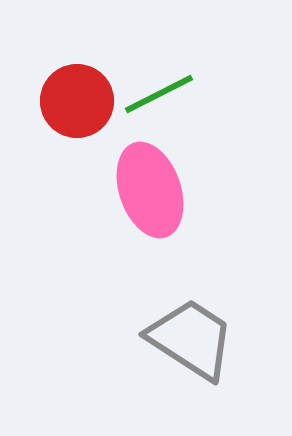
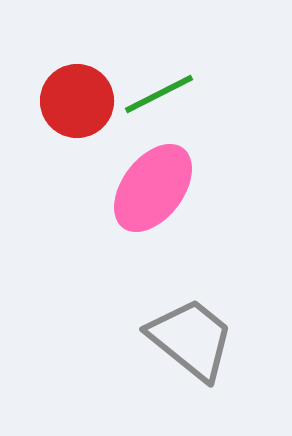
pink ellipse: moved 3 px right, 2 px up; rotated 56 degrees clockwise
gray trapezoid: rotated 6 degrees clockwise
